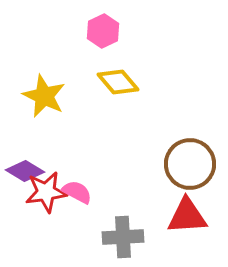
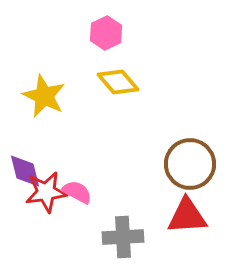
pink hexagon: moved 3 px right, 2 px down
purple diamond: rotated 45 degrees clockwise
